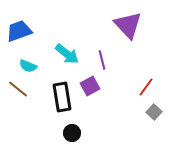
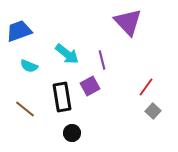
purple triangle: moved 3 px up
cyan semicircle: moved 1 px right
brown line: moved 7 px right, 20 px down
gray square: moved 1 px left, 1 px up
